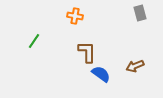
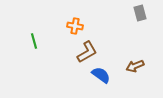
orange cross: moved 10 px down
green line: rotated 49 degrees counterclockwise
brown L-shape: rotated 60 degrees clockwise
blue semicircle: moved 1 px down
